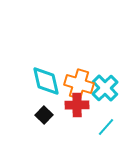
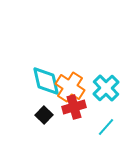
orange cross: moved 9 px left, 3 px down; rotated 16 degrees clockwise
cyan cross: moved 1 px right
red cross: moved 3 px left, 2 px down; rotated 15 degrees counterclockwise
